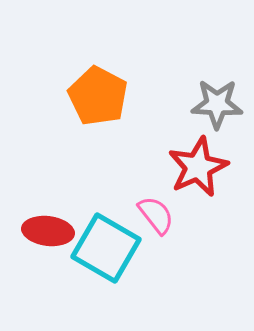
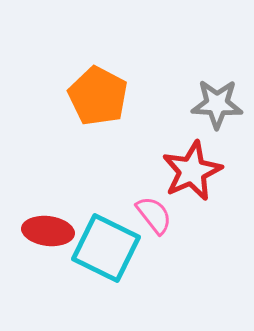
red star: moved 6 px left, 4 px down
pink semicircle: moved 2 px left
cyan square: rotated 4 degrees counterclockwise
